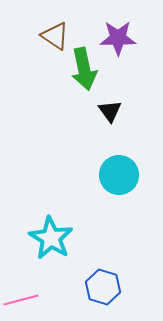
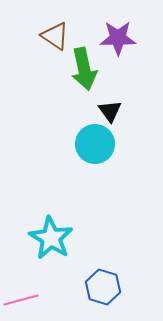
cyan circle: moved 24 px left, 31 px up
